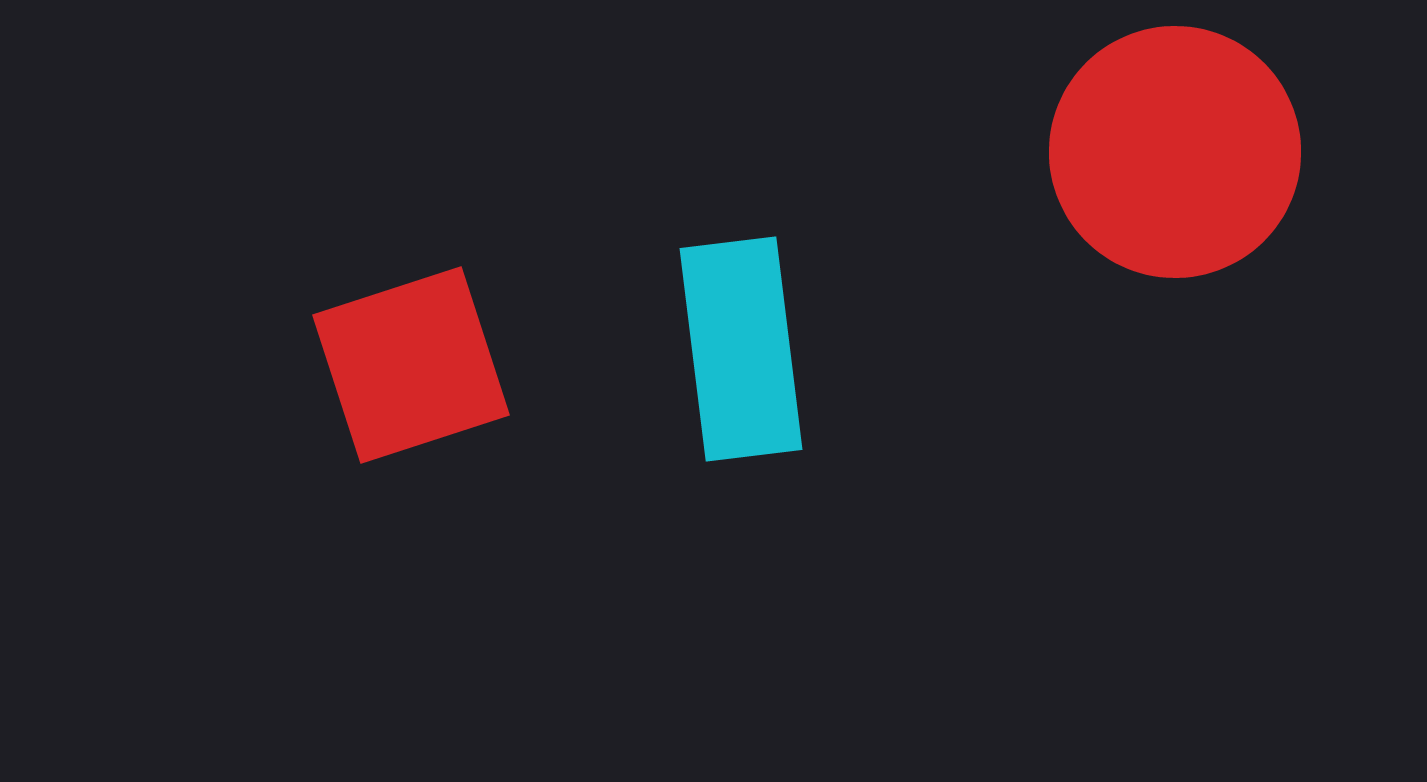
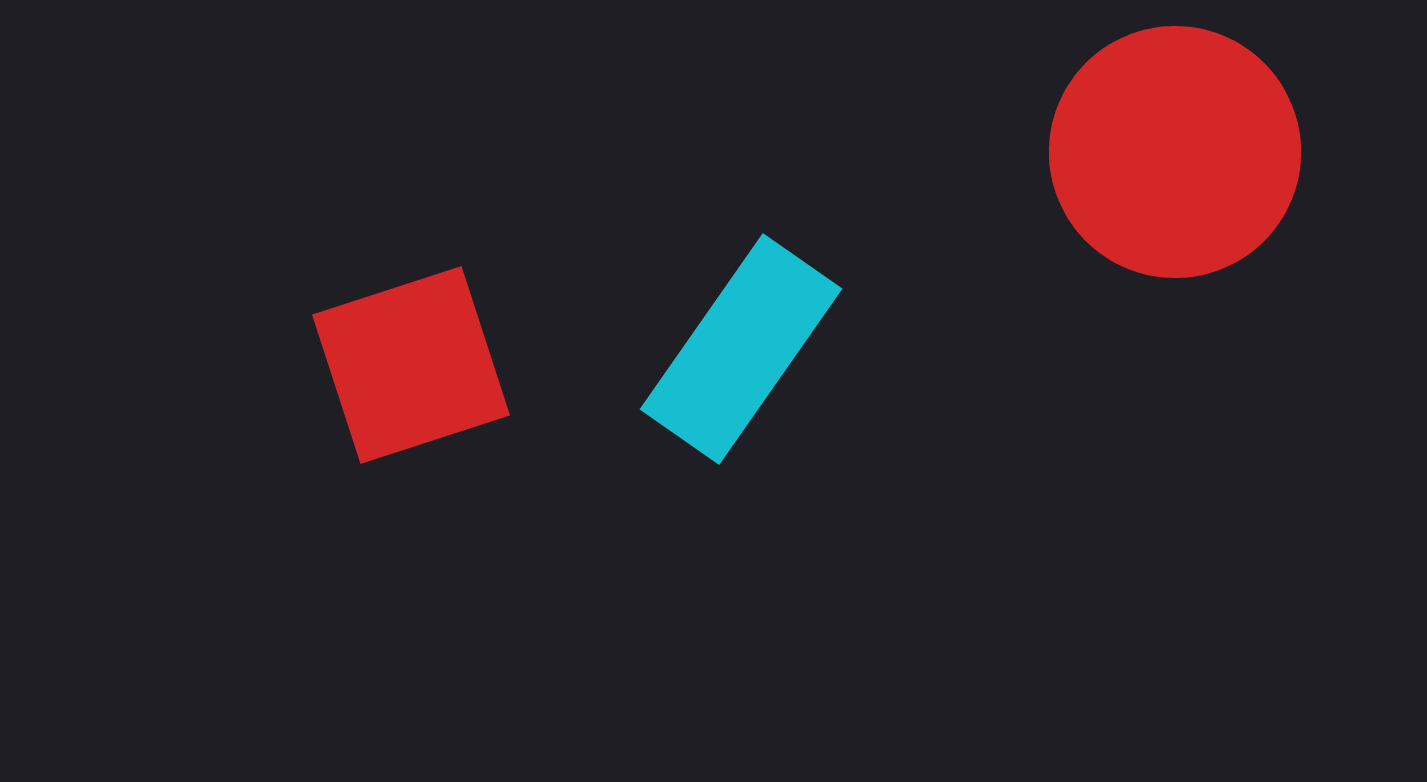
cyan rectangle: rotated 42 degrees clockwise
